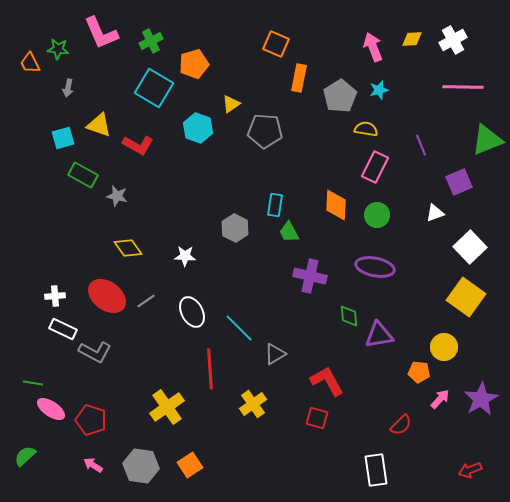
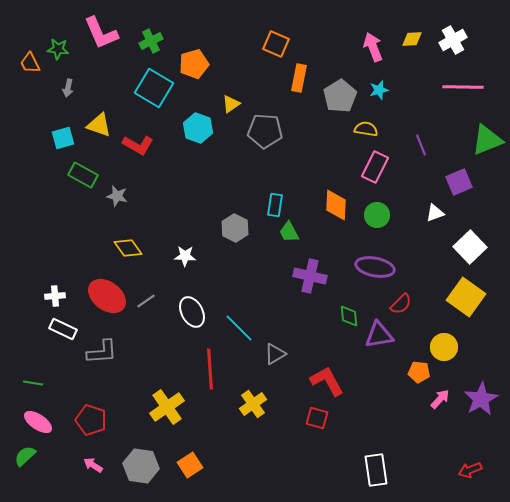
gray L-shape at (95, 352): moved 7 px right; rotated 32 degrees counterclockwise
pink ellipse at (51, 409): moved 13 px left, 13 px down
red semicircle at (401, 425): moved 121 px up
